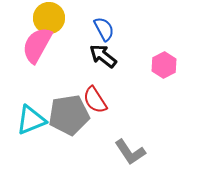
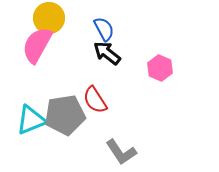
black arrow: moved 4 px right, 3 px up
pink hexagon: moved 4 px left, 3 px down; rotated 10 degrees counterclockwise
gray pentagon: moved 4 px left
gray L-shape: moved 9 px left
